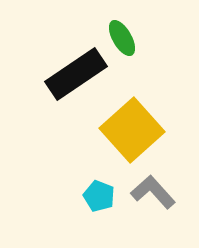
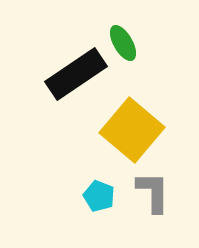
green ellipse: moved 1 px right, 5 px down
yellow square: rotated 8 degrees counterclockwise
gray L-shape: rotated 42 degrees clockwise
